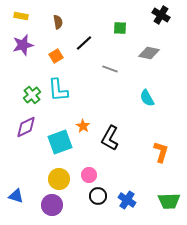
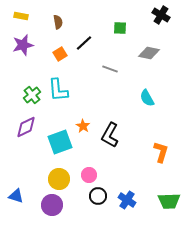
orange square: moved 4 px right, 2 px up
black L-shape: moved 3 px up
